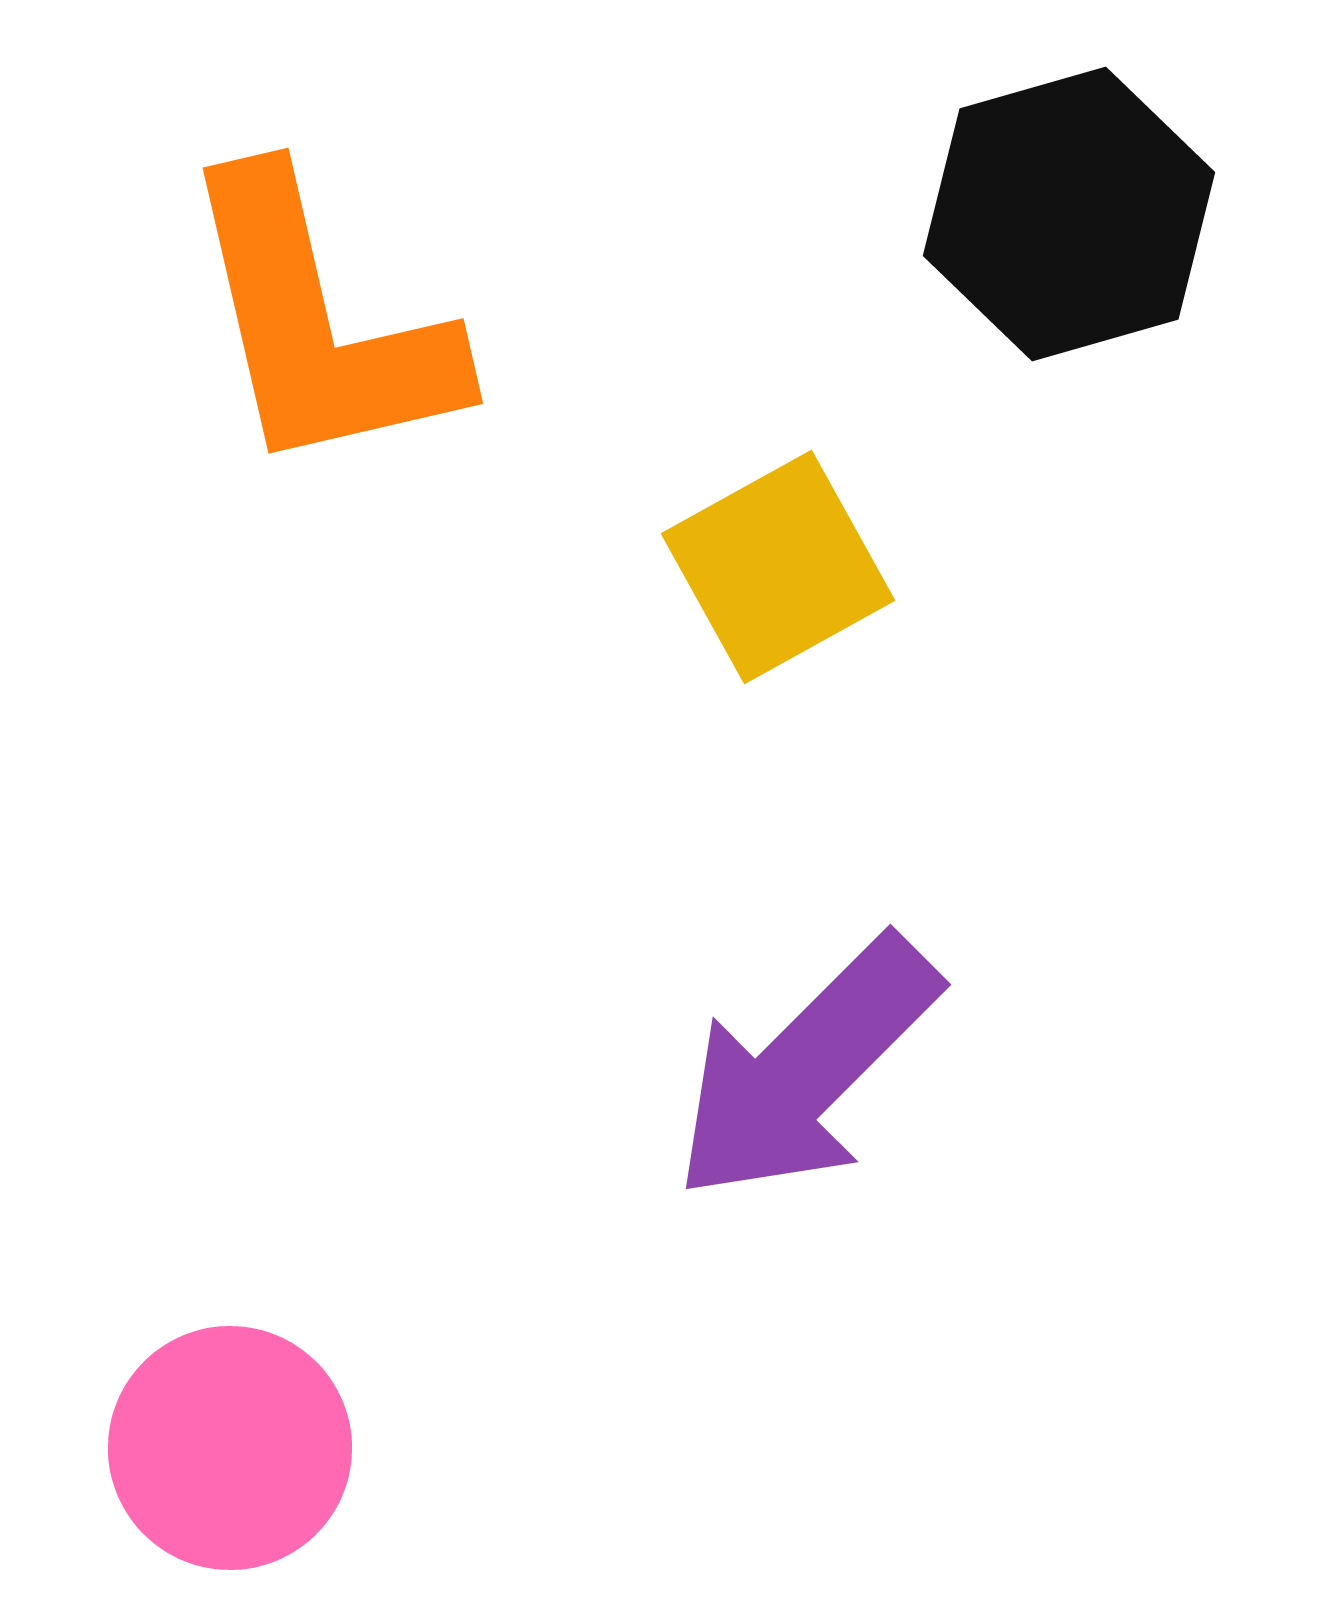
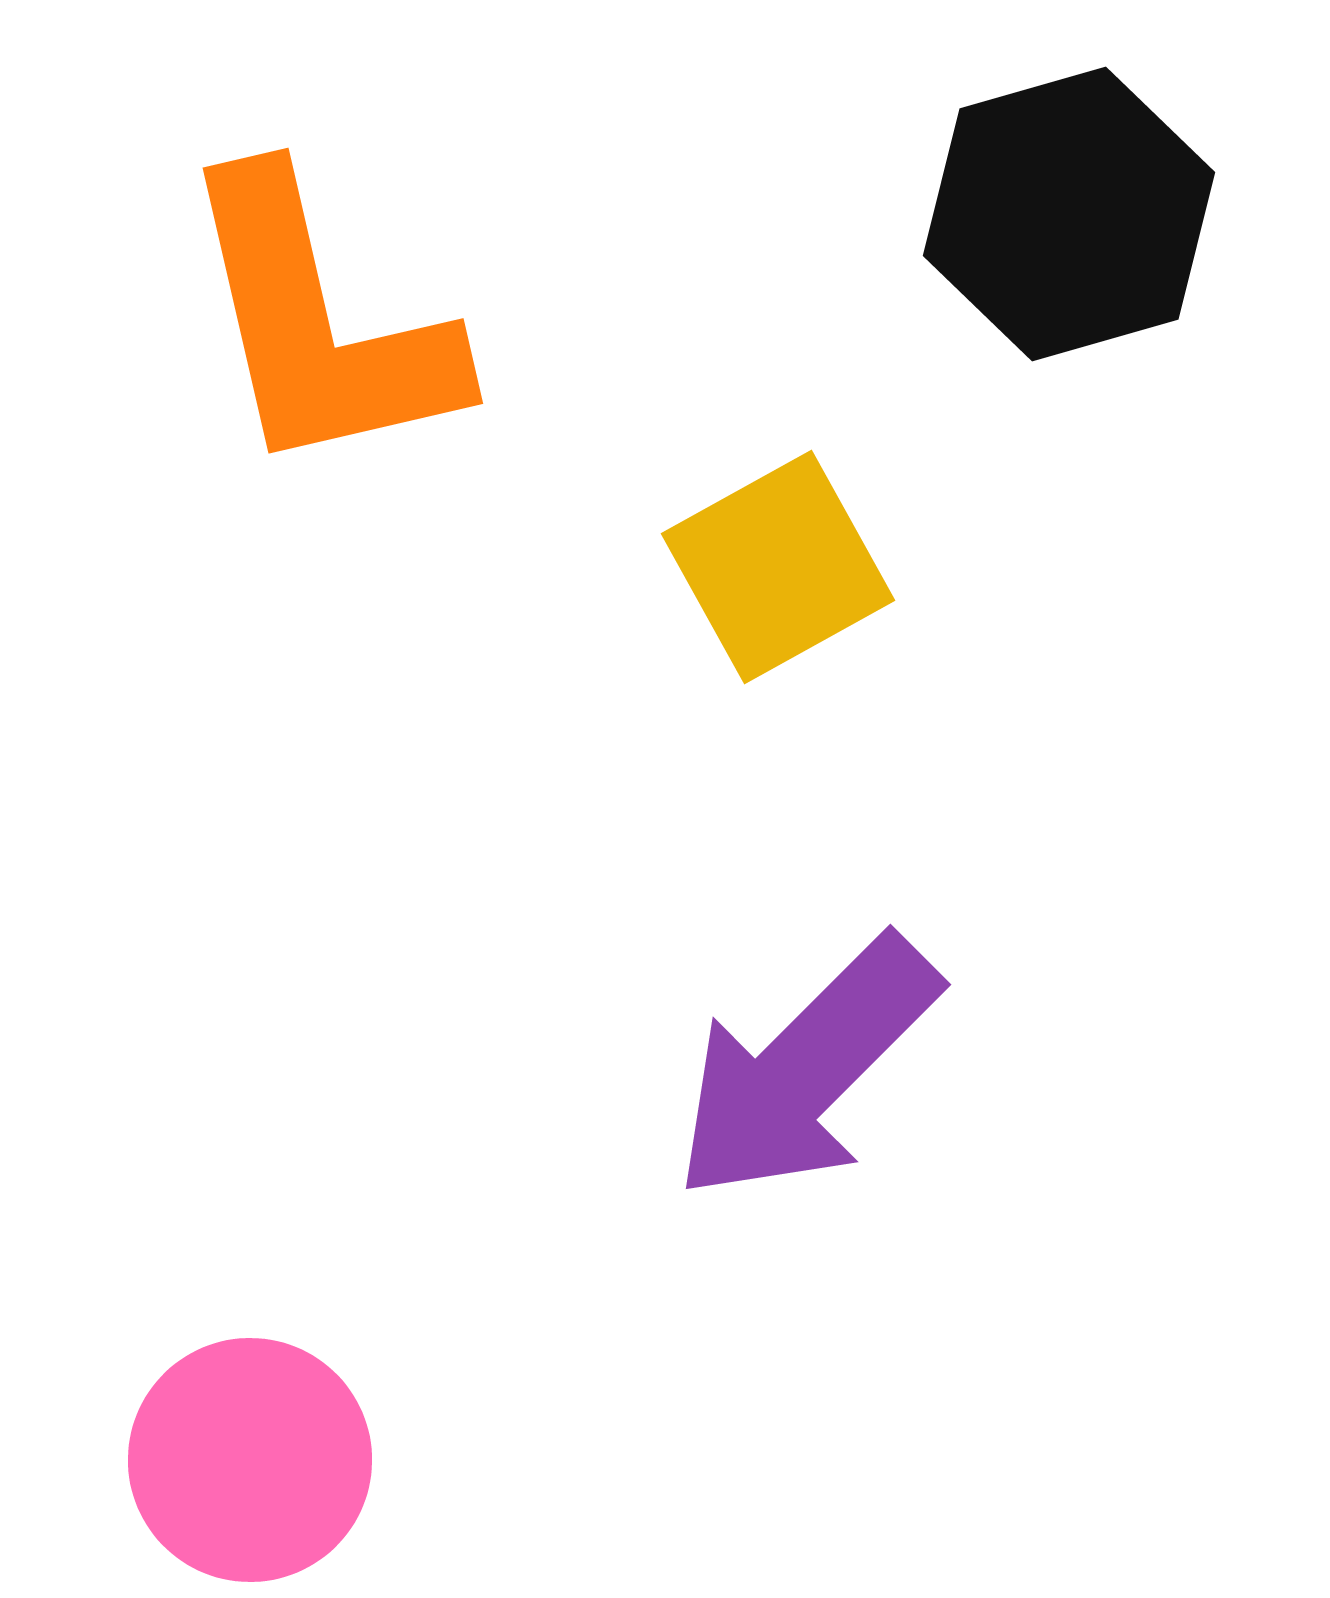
pink circle: moved 20 px right, 12 px down
